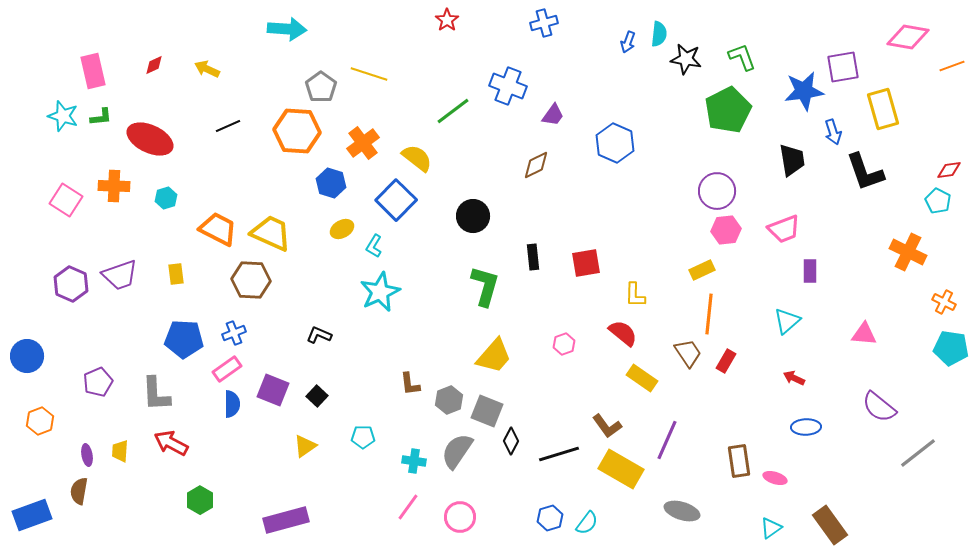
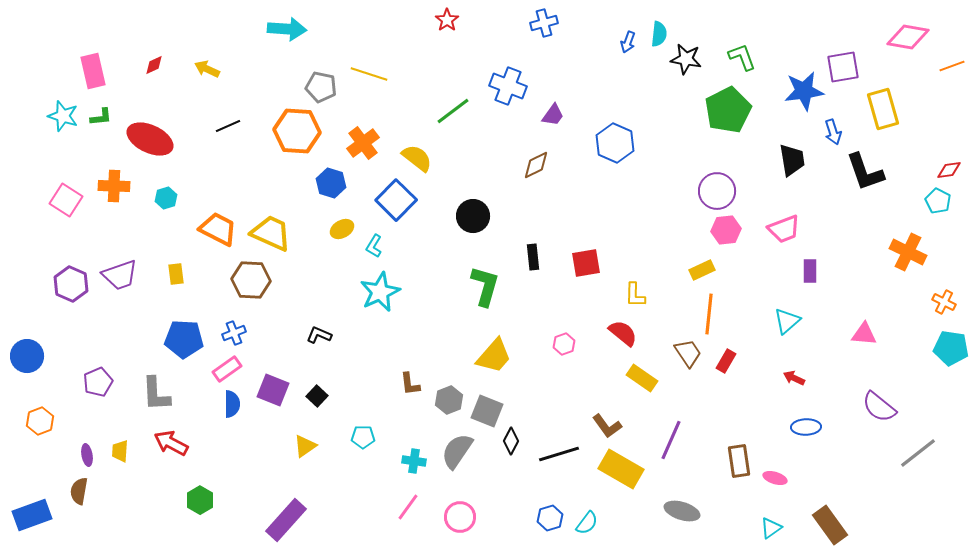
gray pentagon at (321, 87): rotated 24 degrees counterclockwise
purple line at (667, 440): moved 4 px right
purple rectangle at (286, 520): rotated 33 degrees counterclockwise
